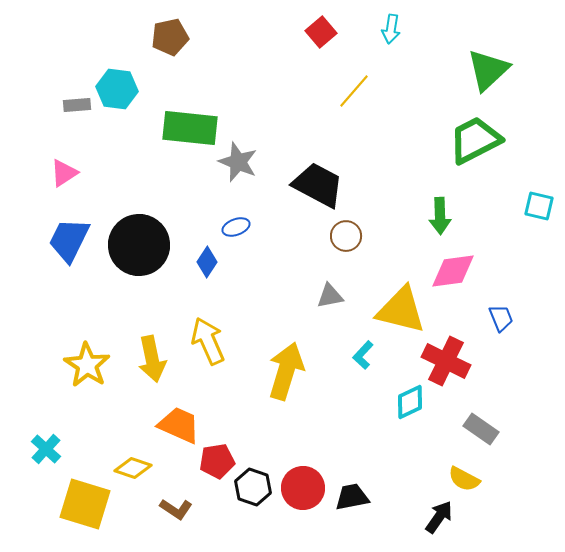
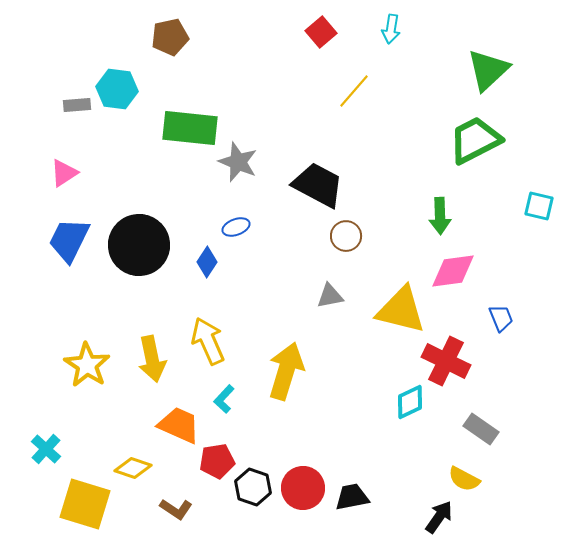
cyan L-shape at (363, 355): moved 139 px left, 44 px down
